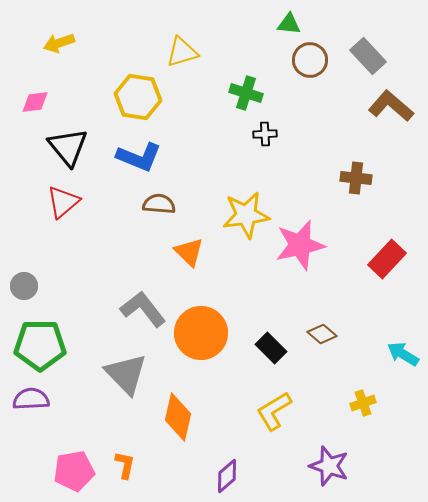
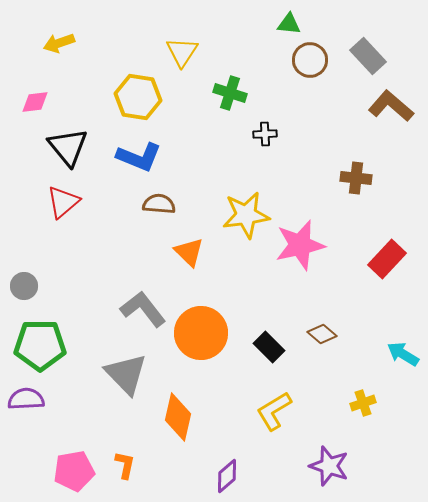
yellow triangle: rotated 40 degrees counterclockwise
green cross: moved 16 px left
black rectangle: moved 2 px left, 1 px up
purple semicircle: moved 5 px left
